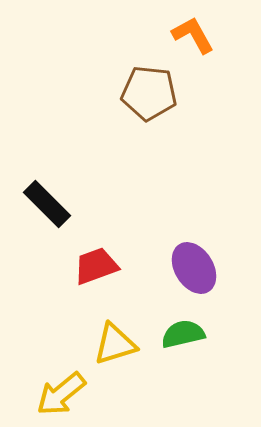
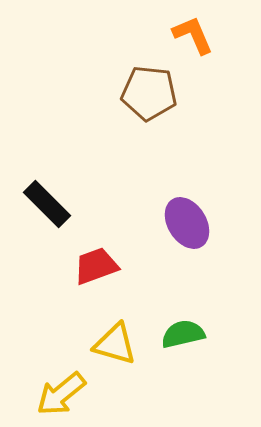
orange L-shape: rotated 6 degrees clockwise
purple ellipse: moved 7 px left, 45 px up
yellow triangle: rotated 33 degrees clockwise
